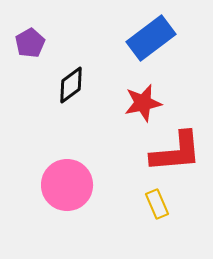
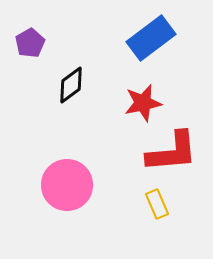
red L-shape: moved 4 px left
